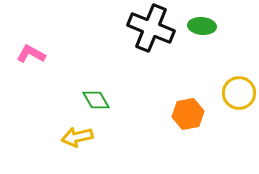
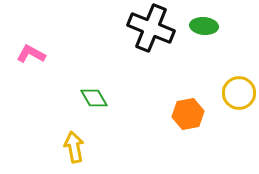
green ellipse: moved 2 px right
green diamond: moved 2 px left, 2 px up
yellow arrow: moved 3 px left, 10 px down; rotated 92 degrees clockwise
